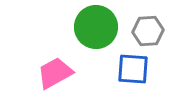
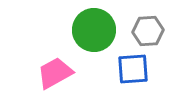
green circle: moved 2 px left, 3 px down
blue square: rotated 8 degrees counterclockwise
